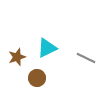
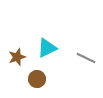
brown circle: moved 1 px down
